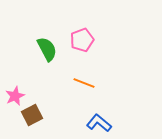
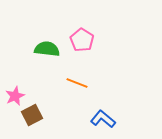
pink pentagon: rotated 20 degrees counterclockwise
green semicircle: rotated 55 degrees counterclockwise
orange line: moved 7 px left
blue L-shape: moved 4 px right, 4 px up
